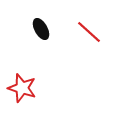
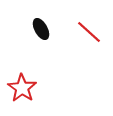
red star: rotated 16 degrees clockwise
